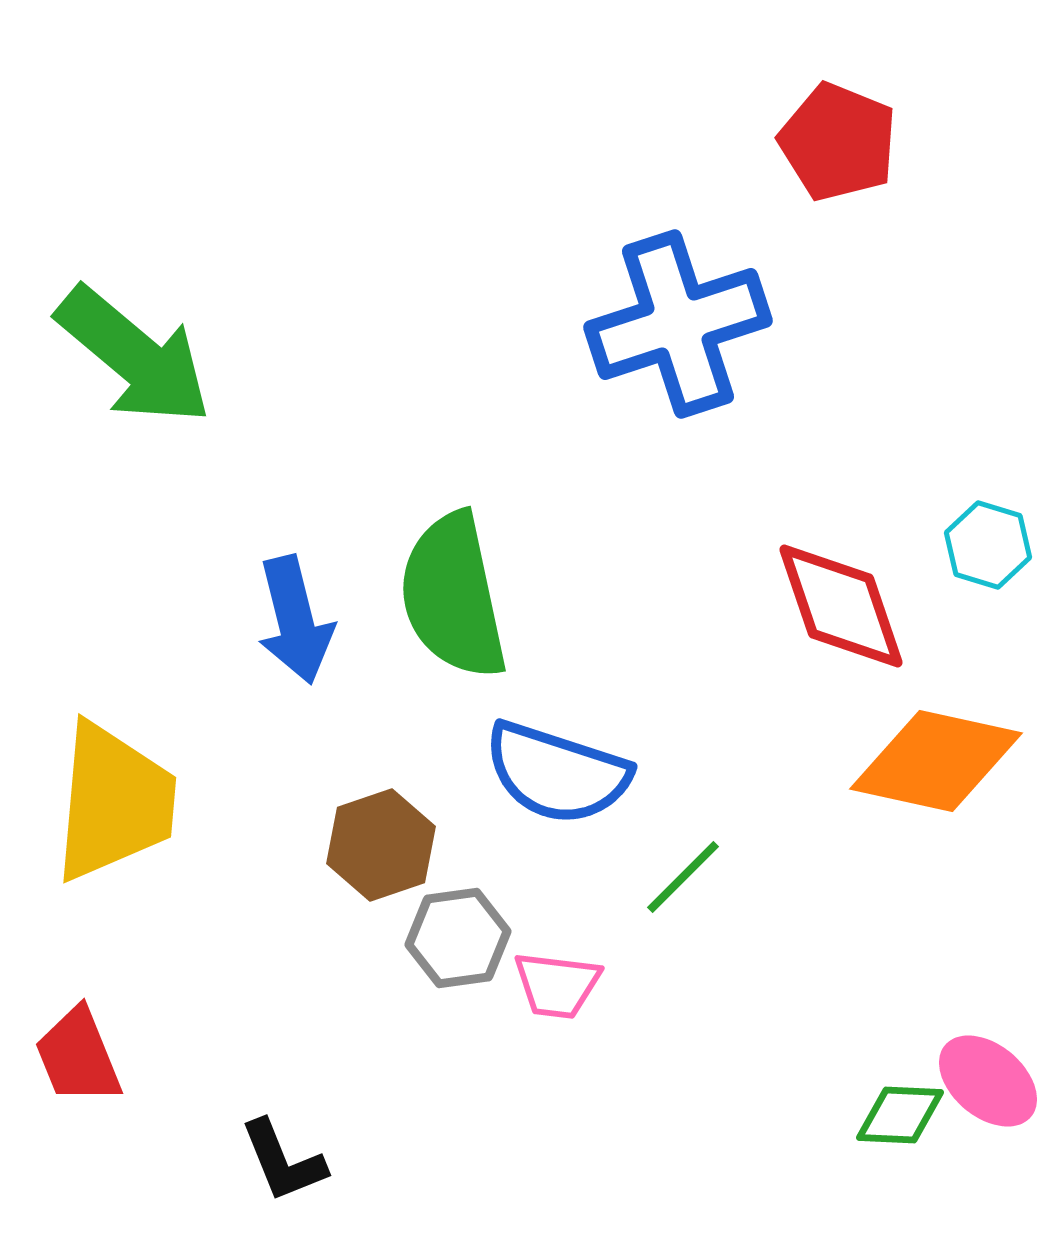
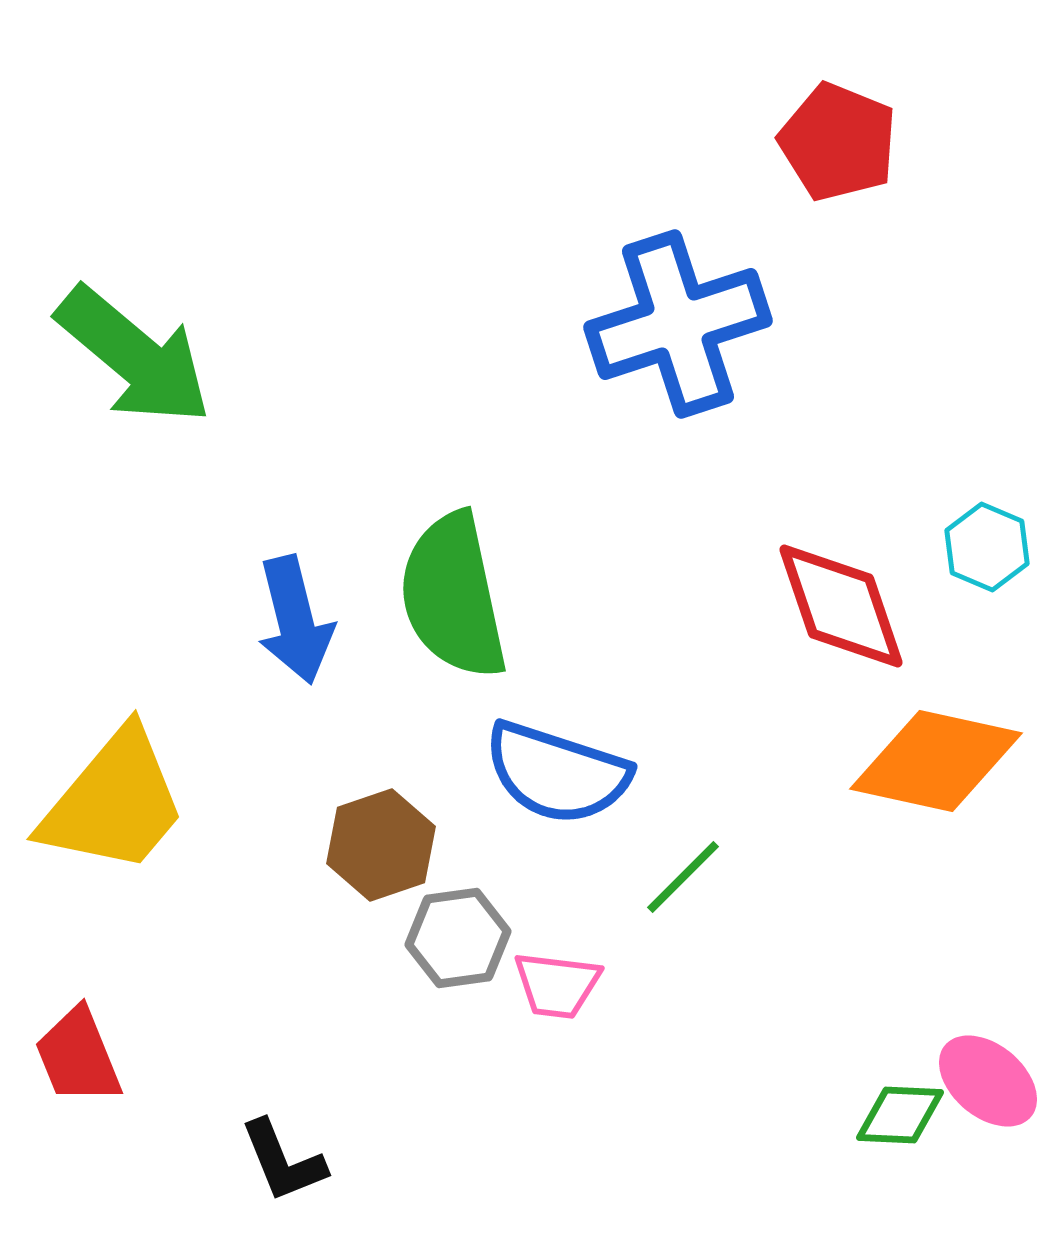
cyan hexagon: moved 1 px left, 2 px down; rotated 6 degrees clockwise
yellow trapezoid: rotated 35 degrees clockwise
